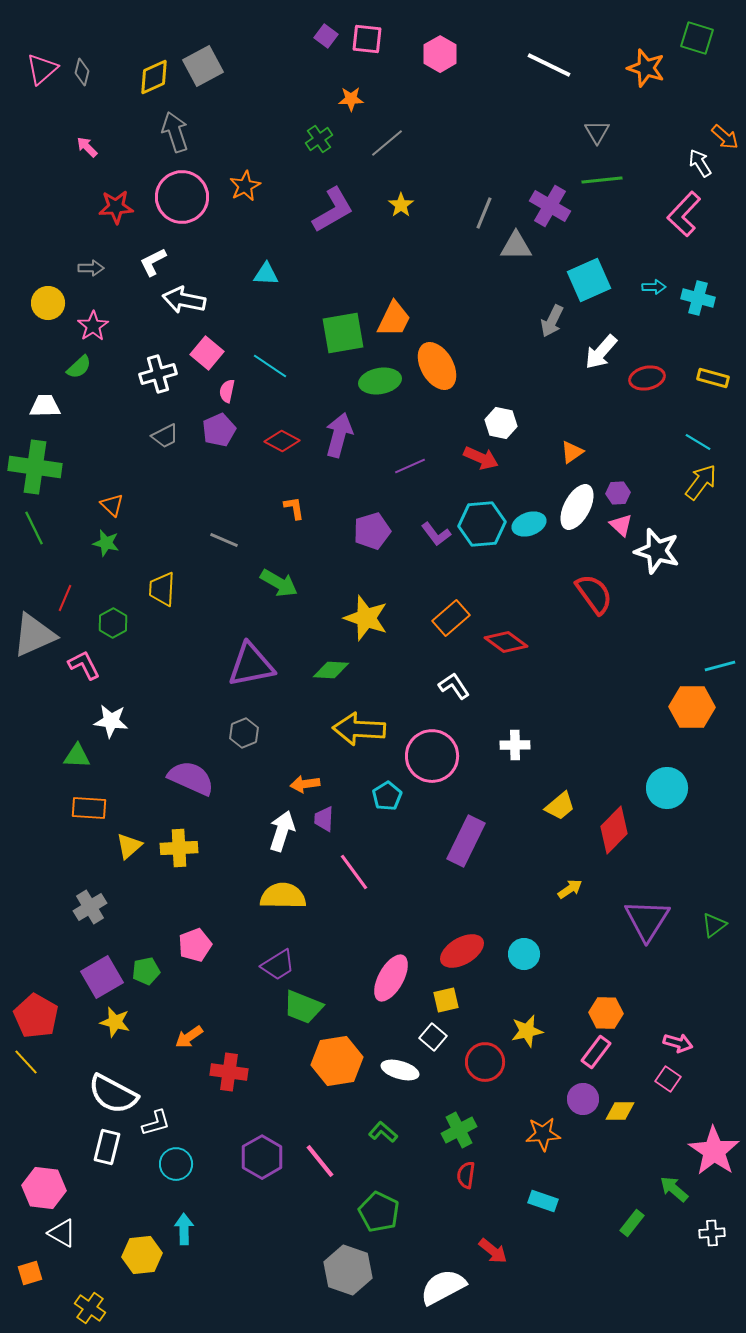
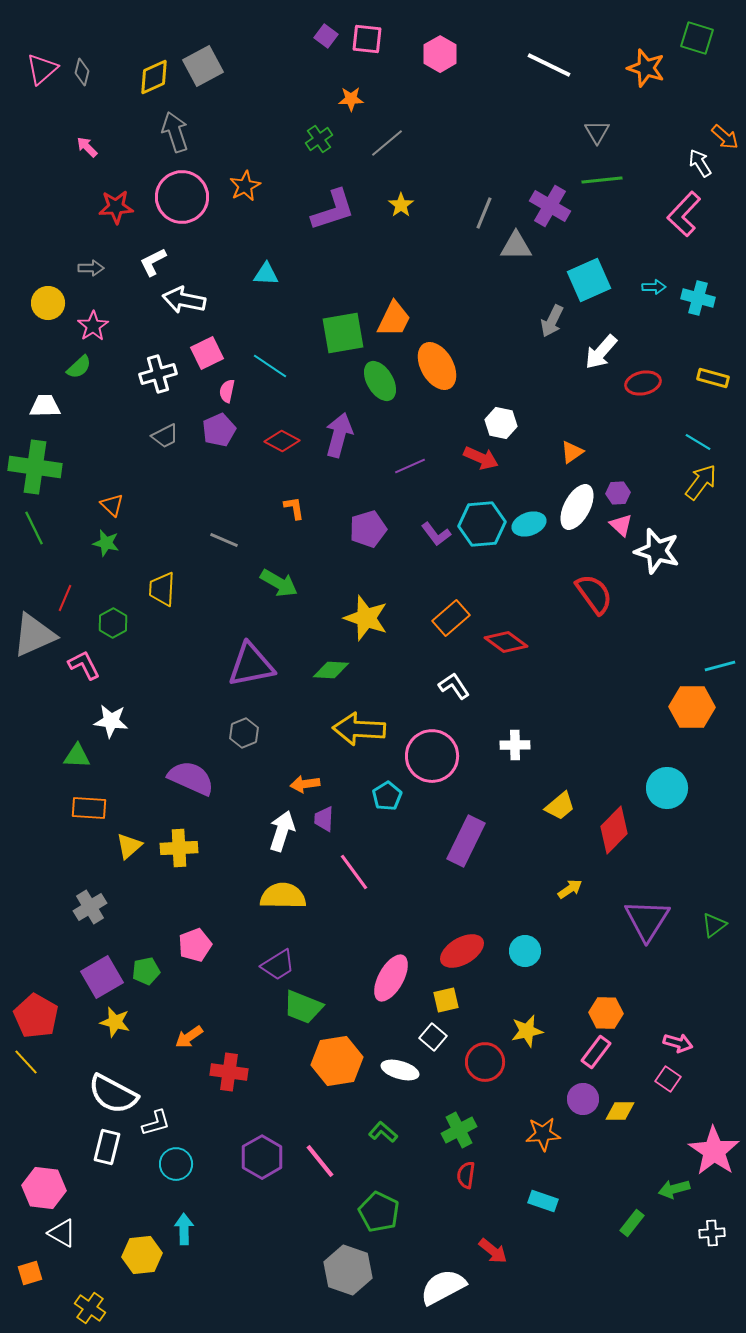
purple L-shape at (333, 210): rotated 12 degrees clockwise
pink square at (207, 353): rotated 24 degrees clockwise
red ellipse at (647, 378): moved 4 px left, 5 px down
green ellipse at (380, 381): rotated 69 degrees clockwise
purple pentagon at (372, 531): moved 4 px left, 2 px up
cyan circle at (524, 954): moved 1 px right, 3 px up
green arrow at (674, 1189): rotated 56 degrees counterclockwise
